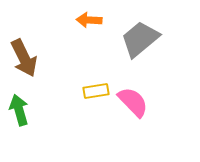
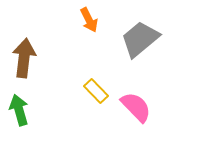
orange arrow: rotated 120 degrees counterclockwise
brown arrow: rotated 147 degrees counterclockwise
yellow rectangle: rotated 55 degrees clockwise
pink semicircle: moved 3 px right, 5 px down
